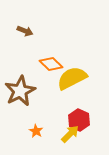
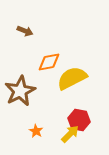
orange diamond: moved 2 px left, 2 px up; rotated 55 degrees counterclockwise
red hexagon: rotated 15 degrees counterclockwise
